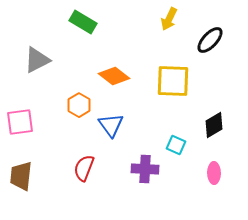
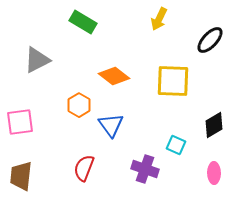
yellow arrow: moved 10 px left
purple cross: rotated 16 degrees clockwise
